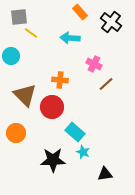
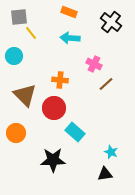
orange rectangle: moved 11 px left; rotated 28 degrees counterclockwise
yellow line: rotated 16 degrees clockwise
cyan circle: moved 3 px right
red circle: moved 2 px right, 1 px down
cyan star: moved 28 px right
